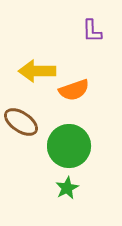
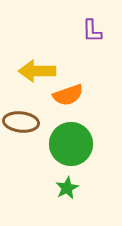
orange semicircle: moved 6 px left, 5 px down
brown ellipse: rotated 28 degrees counterclockwise
green circle: moved 2 px right, 2 px up
